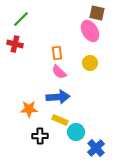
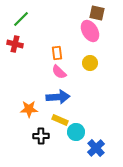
black cross: moved 1 px right
